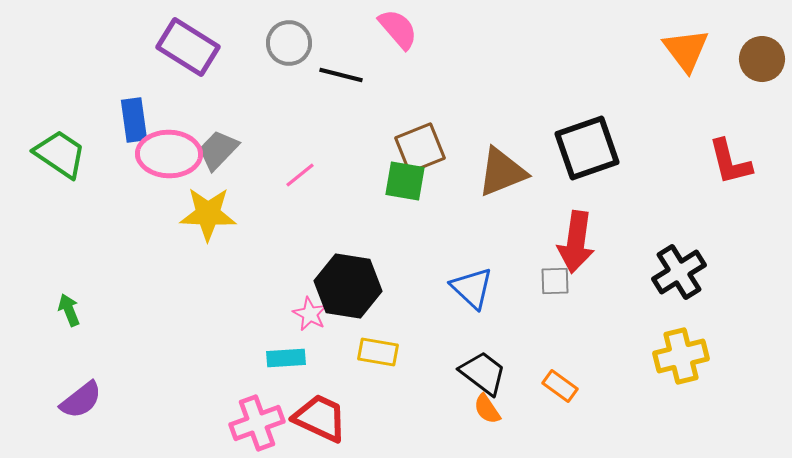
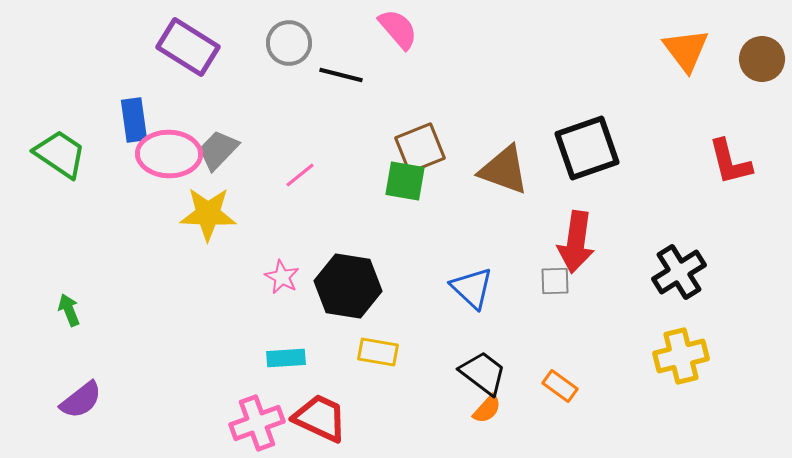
brown triangle: moved 2 px right, 2 px up; rotated 42 degrees clockwise
pink star: moved 28 px left, 37 px up
orange semicircle: rotated 104 degrees counterclockwise
